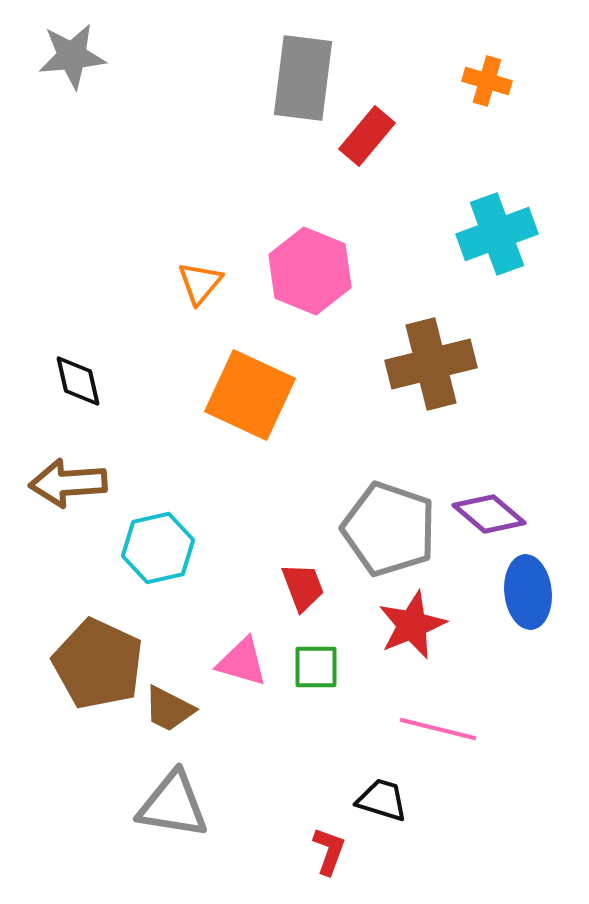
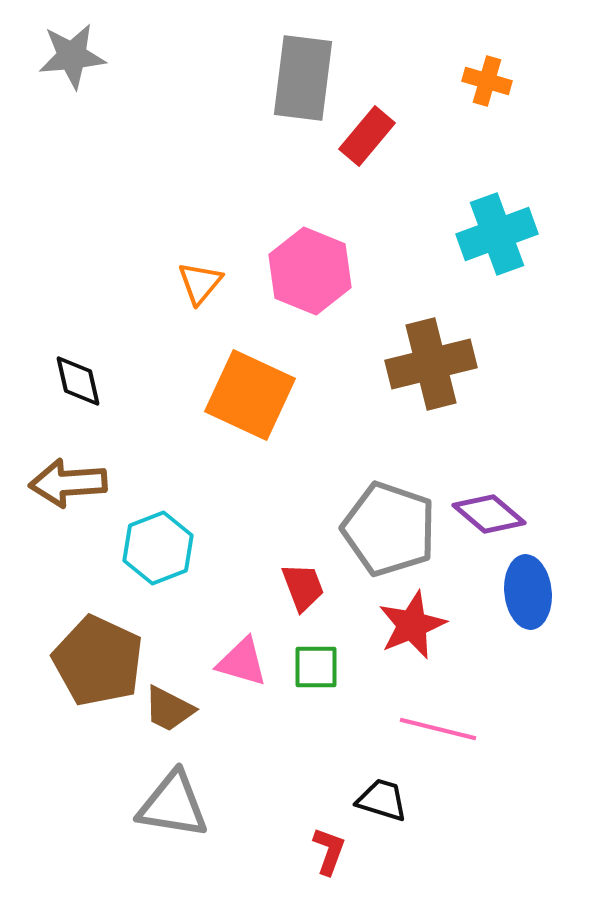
cyan hexagon: rotated 8 degrees counterclockwise
brown pentagon: moved 3 px up
